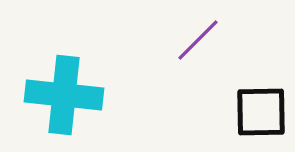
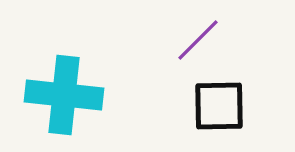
black square: moved 42 px left, 6 px up
